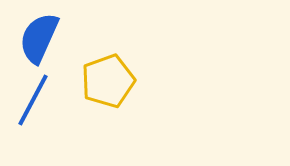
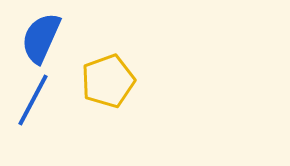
blue semicircle: moved 2 px right
